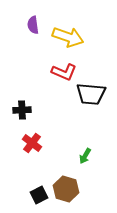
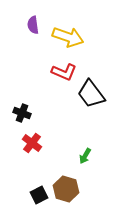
black trapezoid: rotated 48 degrees clockwise
black cross: moved 3 px down; rotated 24 degrees clockwise
